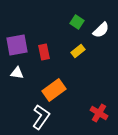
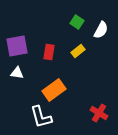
white semicircle: rotated 18 degrees counterclockwise
purple square: moved 1 px down
red rectangle: moved 5 px right; rotated 21 degrees clockwise
white L-shape: rotated 130 degrees clockwise
